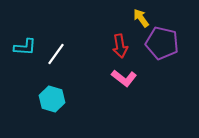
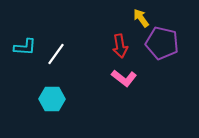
cyan hexagon: rotated 15 degrees counterclockwise
